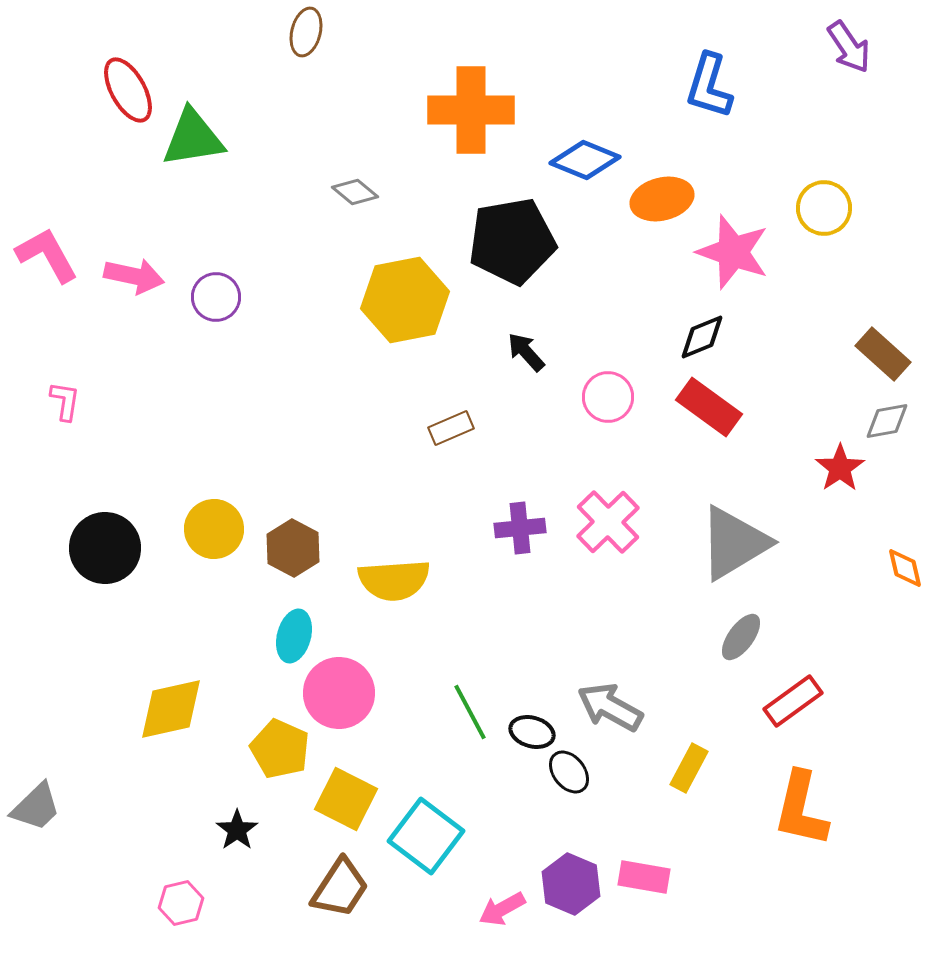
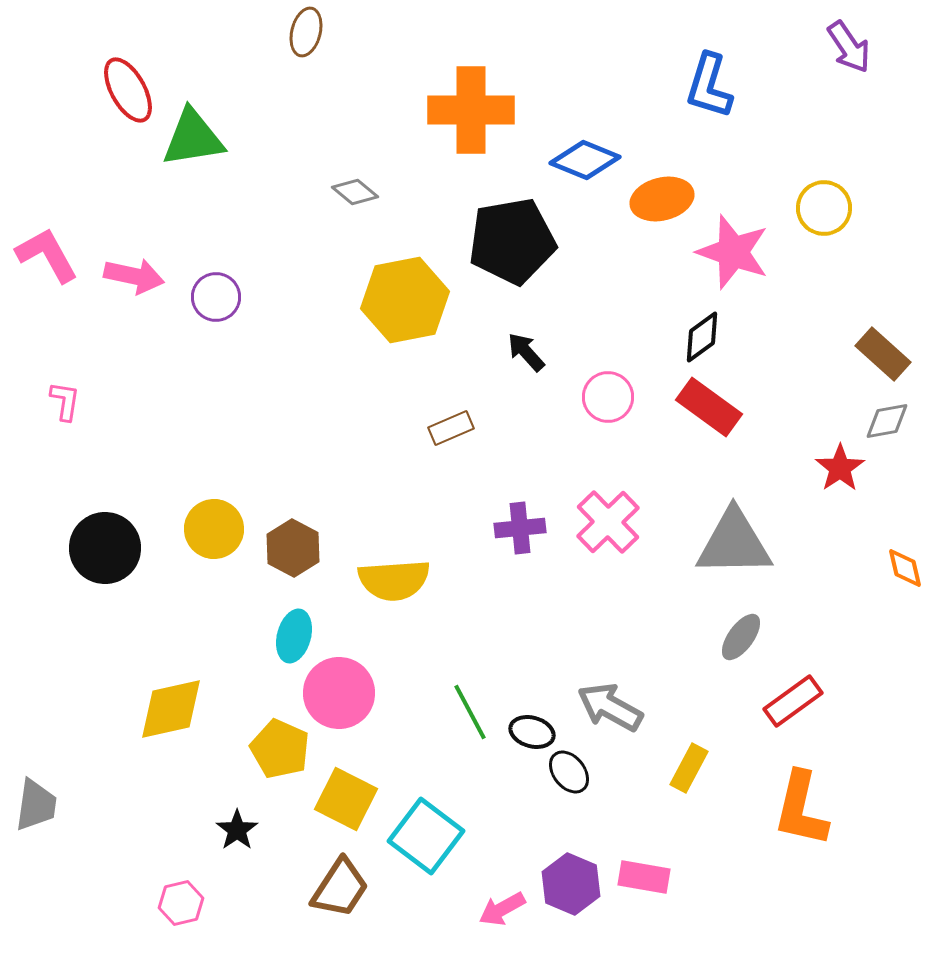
black diamond at (702, 337): rotated 14 degrees counterclockwise
gray triangle at (734, 543): rotated 30 degrees clockwise
gray trapezoid at (36, 807): moved 2 px up; rotated 38 degrees counterclockwise
